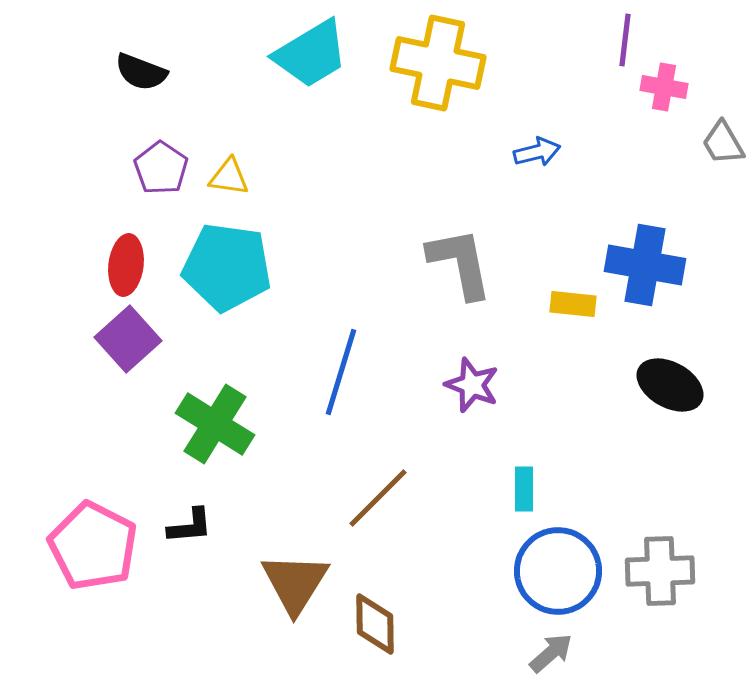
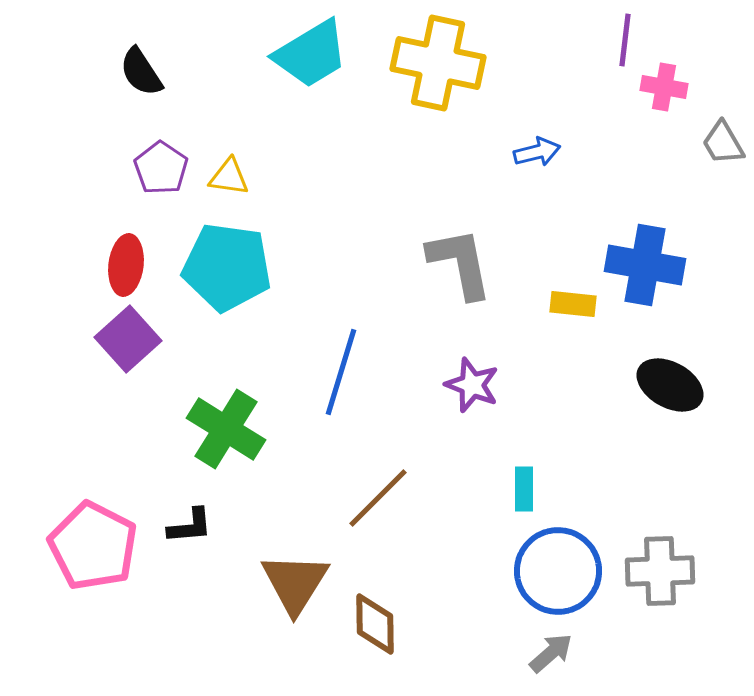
black semicircle: rotated 36 degrees clockwise
green cross: moved 11 px right, 5 px down
